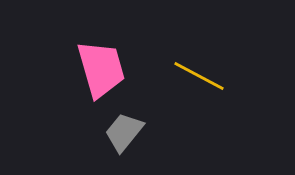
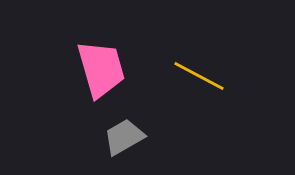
gray trapezoid: moved 5 px down; rotated 21 degrees clockwise
